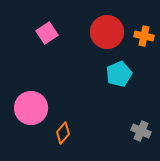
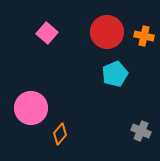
pink square: rotated 15 degrees counterclockwise
cyan pentagon: moved 4 px left
orange diamond: moved 3 px left, 1 px down
